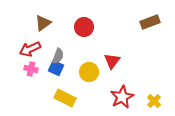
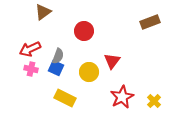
brown triangle: moved 11 px up
red circle: moved 4 px down
